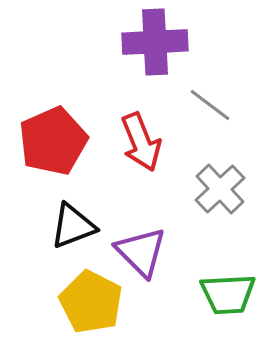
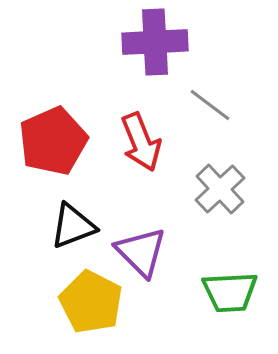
green trapezoid: moved 2 px right, 2 px up
